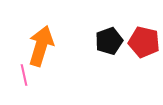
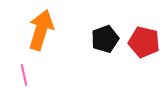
black pentagon: moved 4 px left, 2 px up
orange arrow: moved 16 px up
